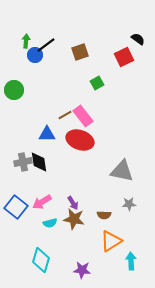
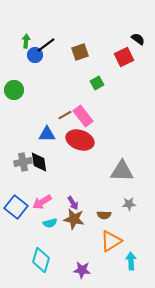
gray triangle: rotated 10 degrees counterclockwise
